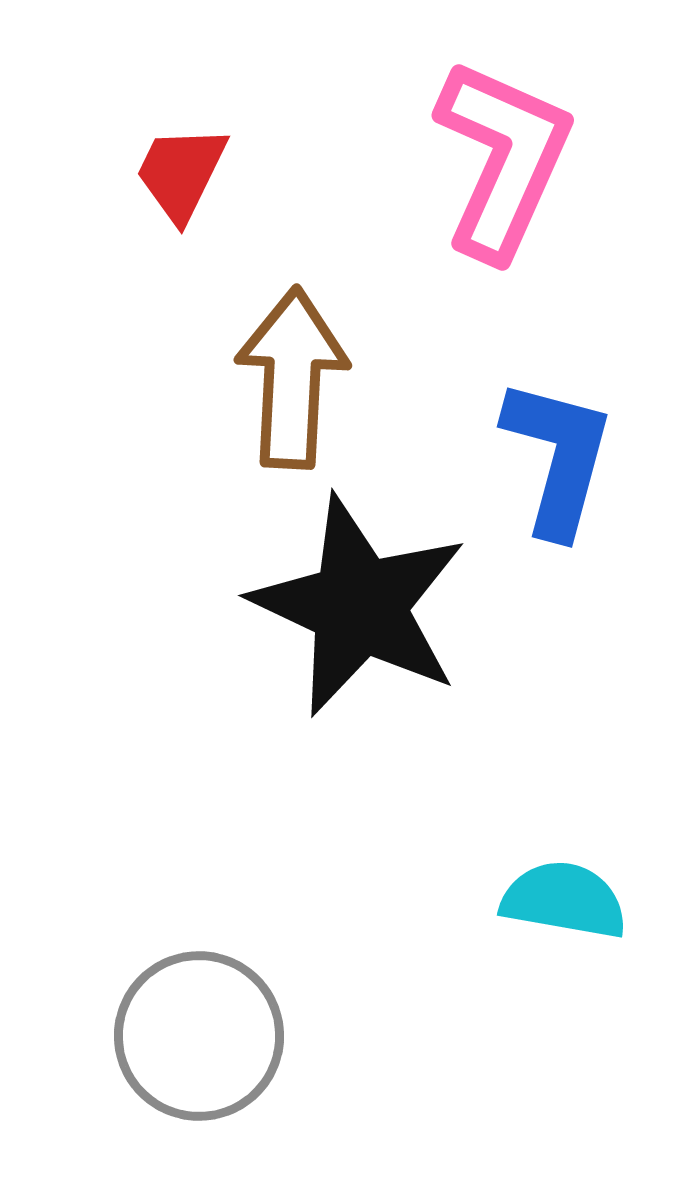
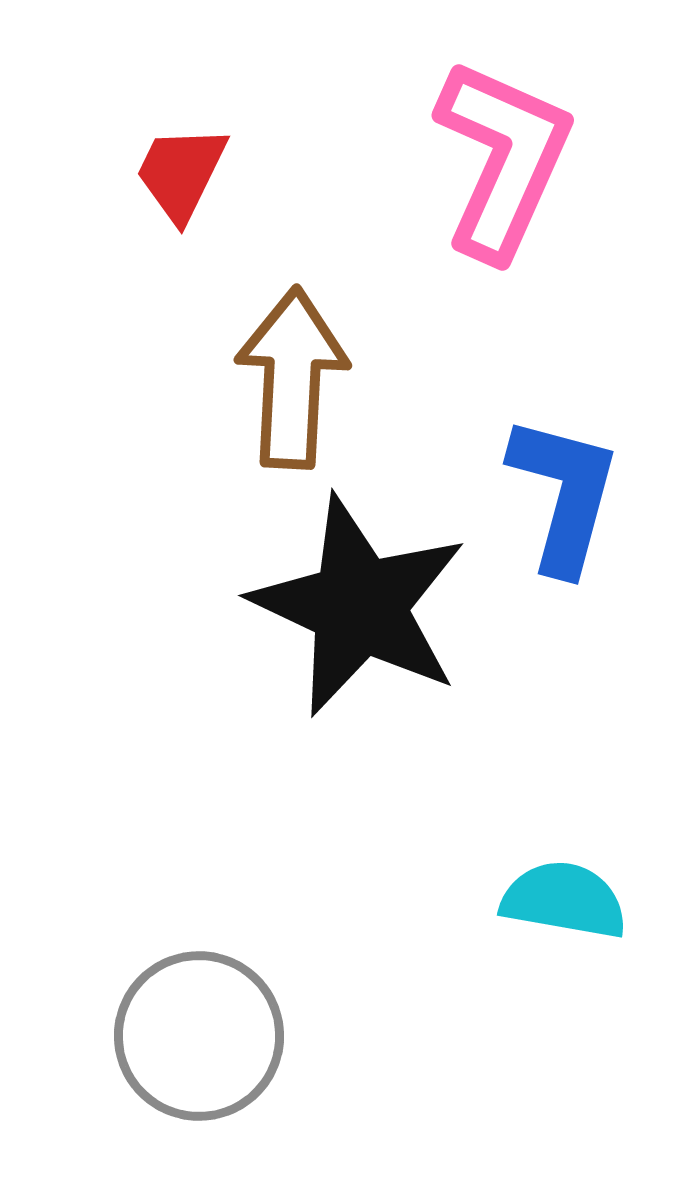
blue L-shape: moved 6 px right, 37 px down
